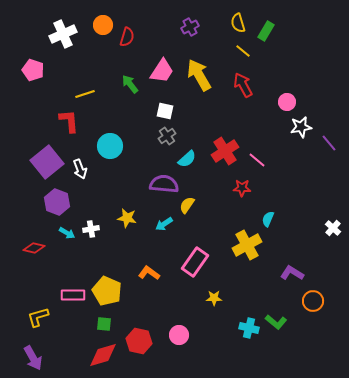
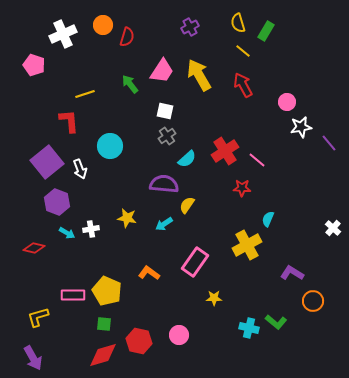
pink pentagon at (33, 70): moved 1 px right, 5 px up
